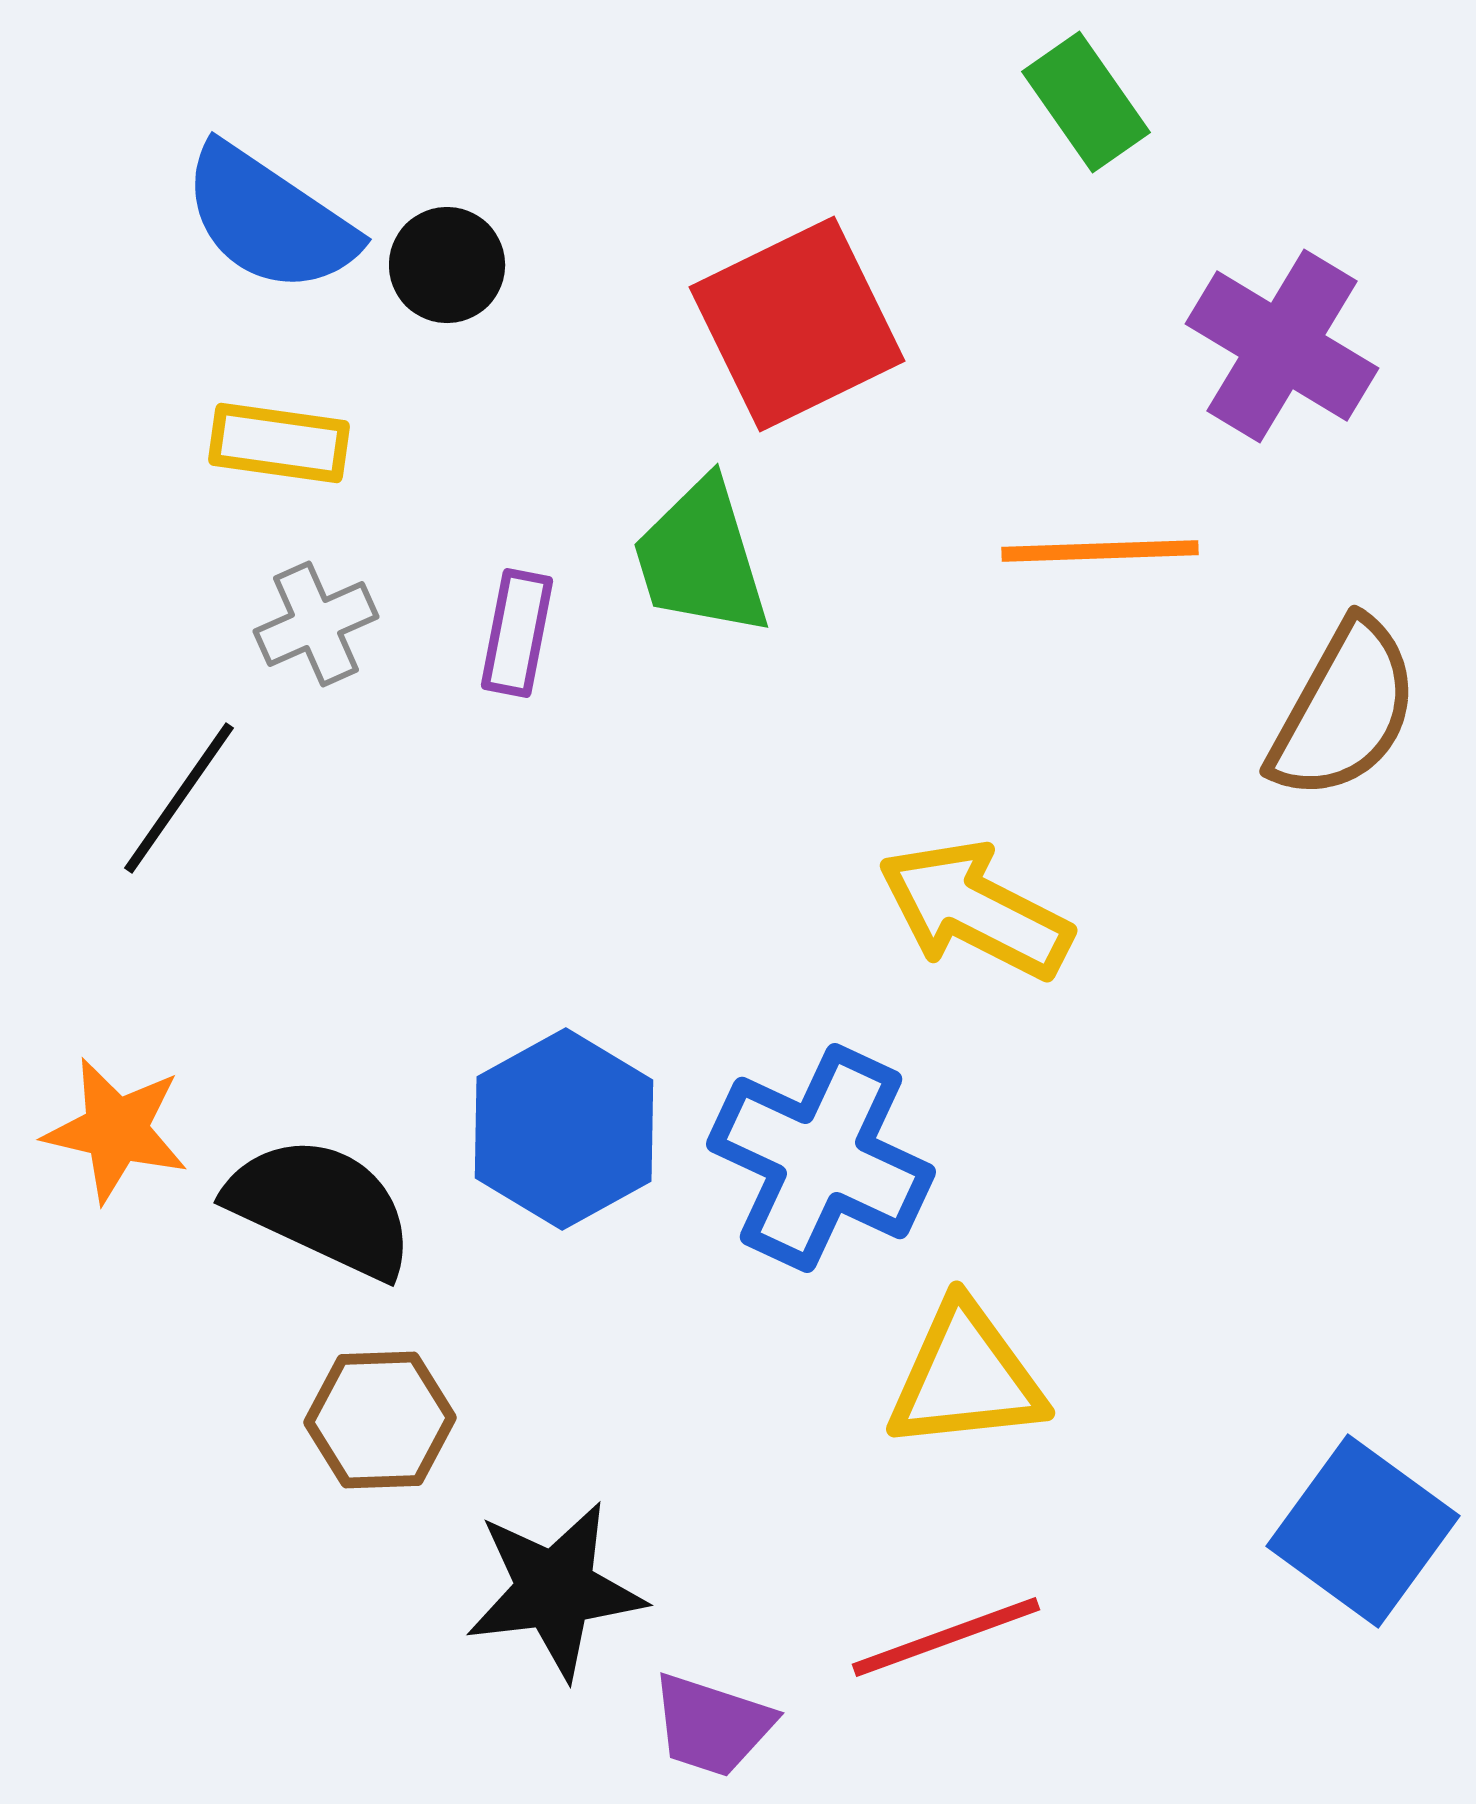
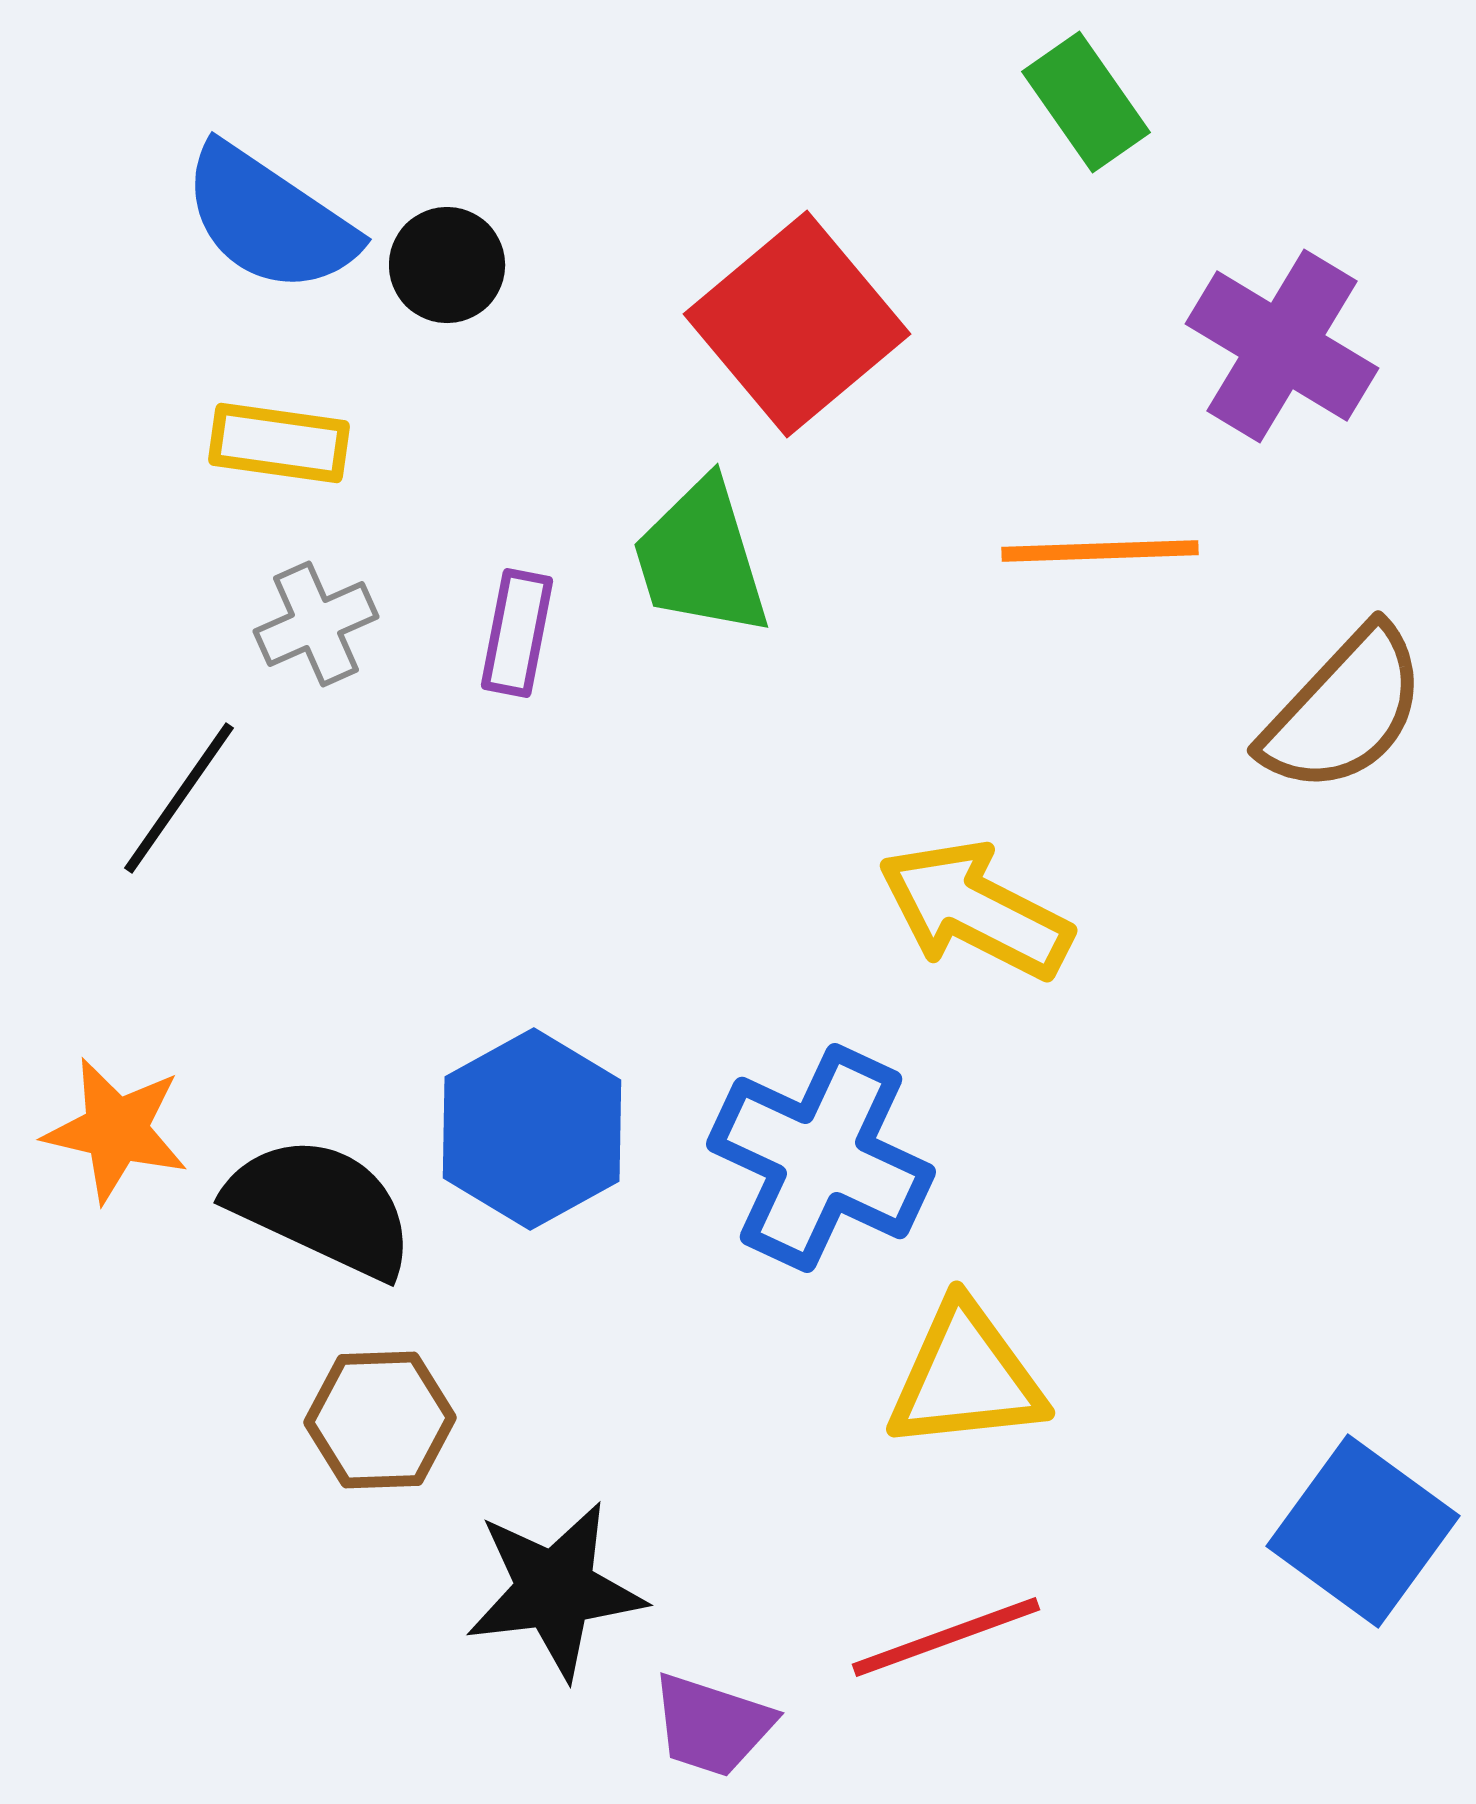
red square: rotated 14 degrees counterclockwise
brown semicircle: rotated 14 degrees clockwise
blue hexagon: moved 32 px left
